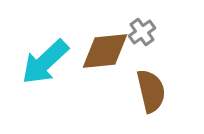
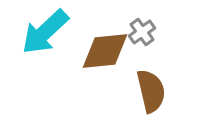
cyan arrow: moved 30 px up
